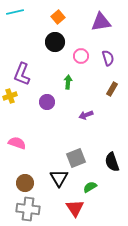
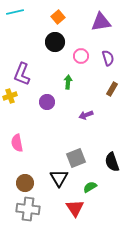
pink semicircle: rotated 120 degrees counterclockwise
